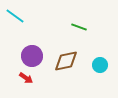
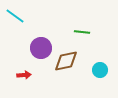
green line: moved 3 px right, 5 px down; rotated 14 degrees counterclockwise
purple circle: moved 9 px right, 8 px up
cyan circle: moved 5 px down
red arrow: moved 2 px left, 3 px up; rotated 40 degrees counterclockwise
